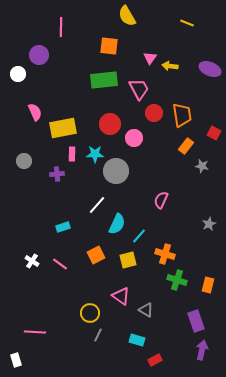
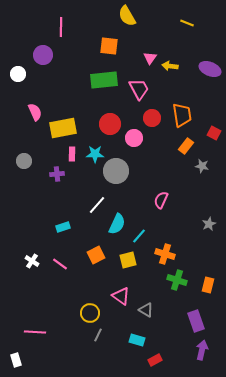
purple circle at (39, 55): moved 4 px right
red circle at (154, 113): moved 2 px left, 5 px down
